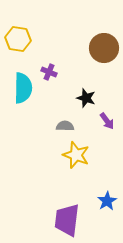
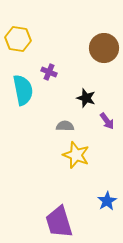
cyan semicircle: moved 2 px down; rotated 12 degrees counterclockwise
purple trapezoid: moved 8 px left, 2 px down; rotated 24 degrees counterclockwise
